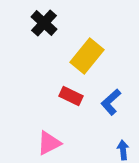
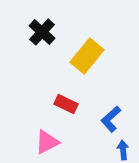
black cross: moved 2 px left, 9 px down
red rectangle: moved 5 px left, 8 px down
blue L-shape: moved 17 px down
pink triangle: moved 2 px left, 1 px up
